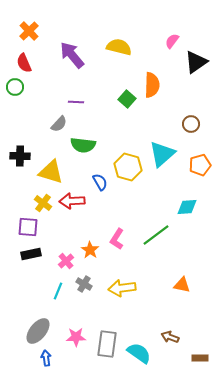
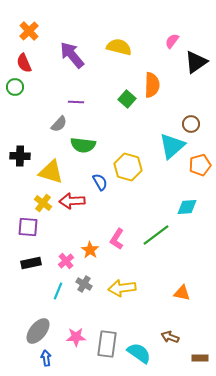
cyan triangle: moved 10 px right, 8 px up
black rectangle: moved 9 px down
orange triangle: moved 8 px down
